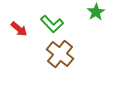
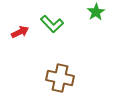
red arrow: moved 1 px right, 3 px down; rotated 66 degrees counterclockwise
brown cross: moved 24 px down; rotated 28 degrees counterclockwise
